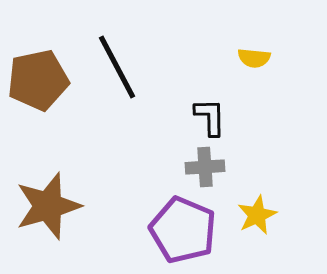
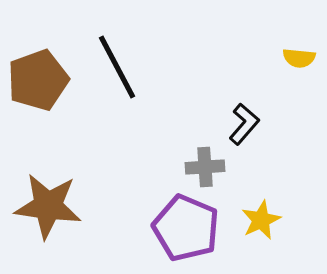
yellow semicircle: moved 45 px right
brown pentagon: rotated 8 degrees counterclockwise
black L-shape: moved 34 px right, 7 px down; rotated 42 degrees clockwise
brown star: rotated 24 degrees clockwise
yellow star: moved 4 px right, 5 px down
purple pentagon: moved 3 px right, 2 px up
